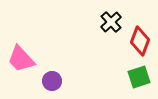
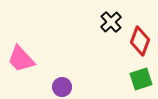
green square: moved 2 px right, 2 px down
purple circle: moved 10 px right, 6 px down
